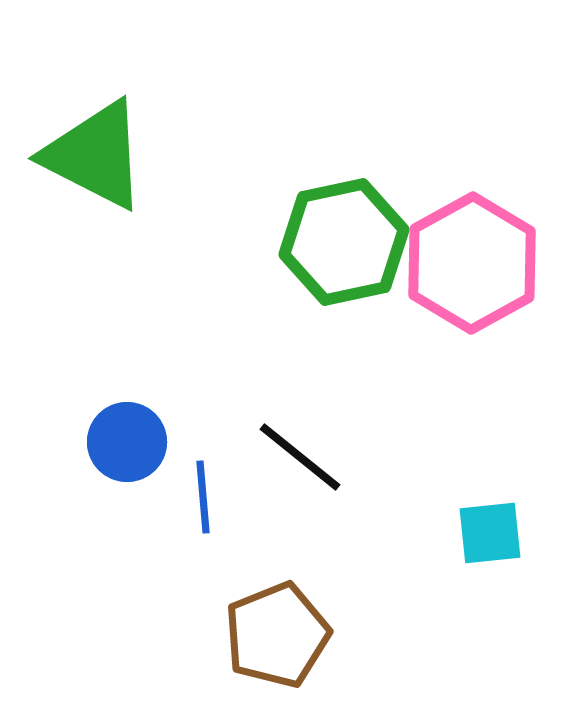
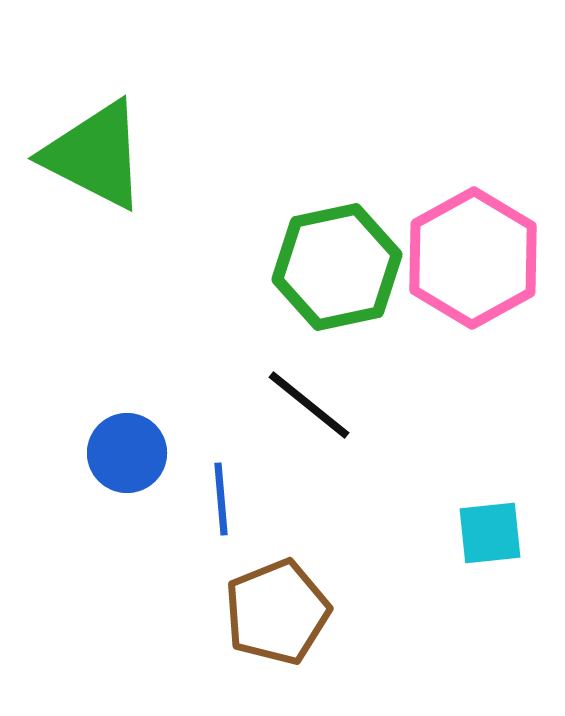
green hexagon: moved 7 px left, 25 px down
pink hexagon: moved 1 px right, 5 px up
blue circle: moved 11 px down
black line: moved 9 px right, 52 px up
blue line: moved 18 px right, 2 px down
brown pentagon: moved 23 px up
